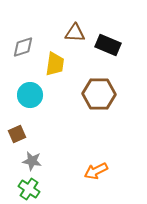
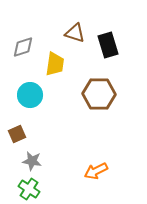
brown triangle: rotated 15 degrees clockwise
black rectangle: rotated 50 degrees clockwise
